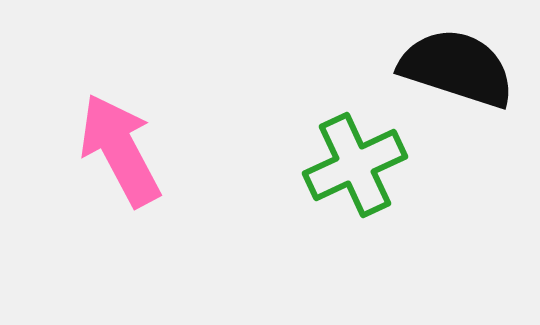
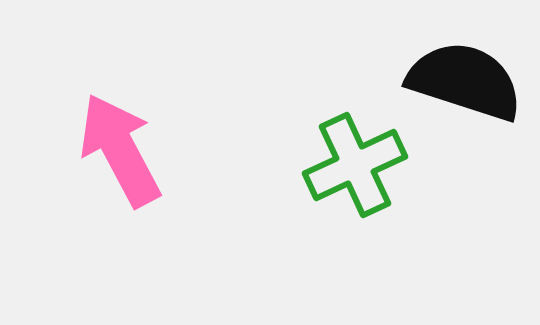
black semicircle: moved 8 px right, 13 px down
